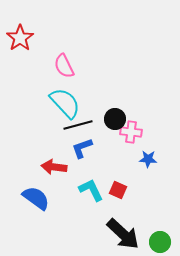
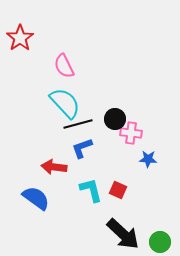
black line: moved 1 px up
pink cross: moved 1 px down
cyan L-shape: rotated 12 degrees clockwise
